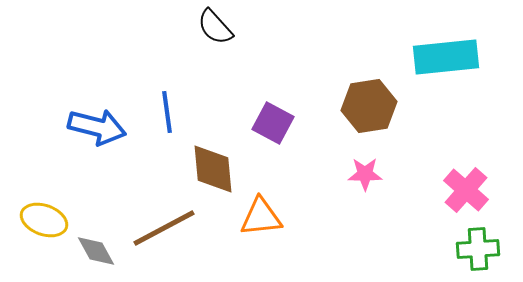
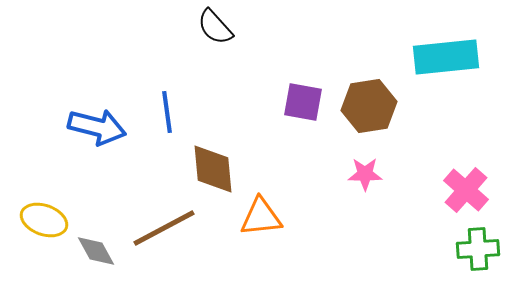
purple square: moved 30 px right, 21 px up; rotated 18 degrees counterclockwise
